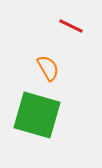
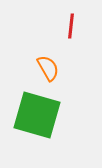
red line: rotated 70 degrees clockwise
